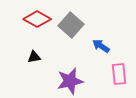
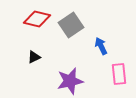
red diamond: rotated 16 degrees counterclockwise
gray square: rotated 15 degrees clockwise
blue arrow: rotated 30 degrees clockwise
black triangle: rotated 16 degrees counterclockwise
